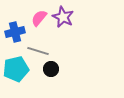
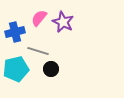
purple star: moved 5 px down
